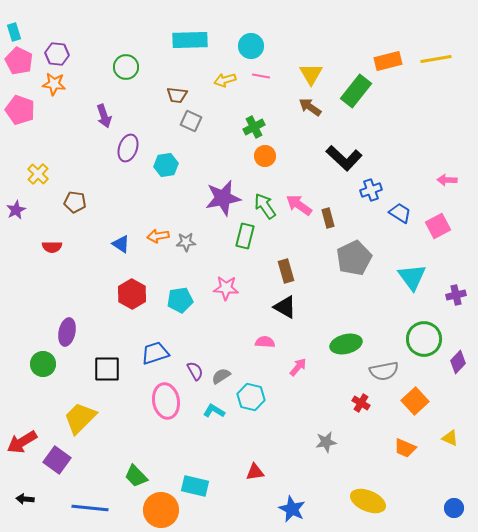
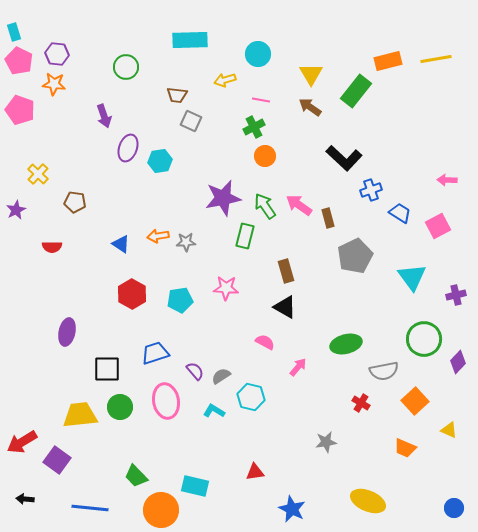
cyan circle at (251, 46): moved 7 px right, 8 px down
pink line at (261, 76): moved 24 px down
cyan hexagon at (166, 165): moved 6 px left, 4 px up
gray pentagon at (354, 258): moved 1 px right, 2 px up
pink semicircle at (265, 342): rotated 24 degrees clockwise
green circle at (43, 364): moved 77 px right, 43 px down
purple semicircle at (195, 371): rotated 12 degrees counterclockwise
yellow trapezoid at (80, 418): moved 3 px up; rotated 39 degrees clockwise
yellow triangle at (450, 438): moved 1 px left, 8 px up
